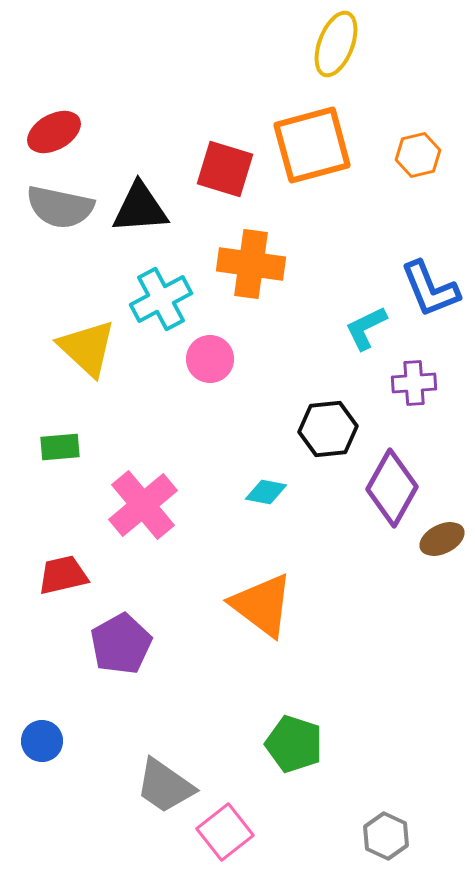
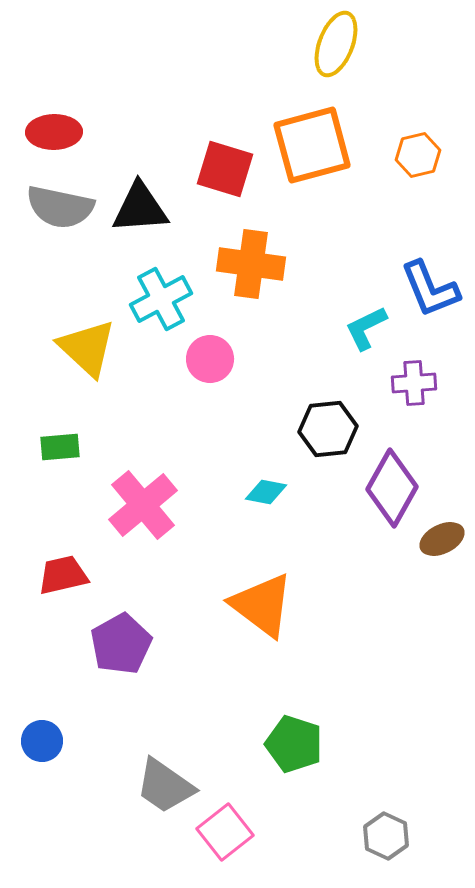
red ellipse: rotated 28 degrees clockwise
